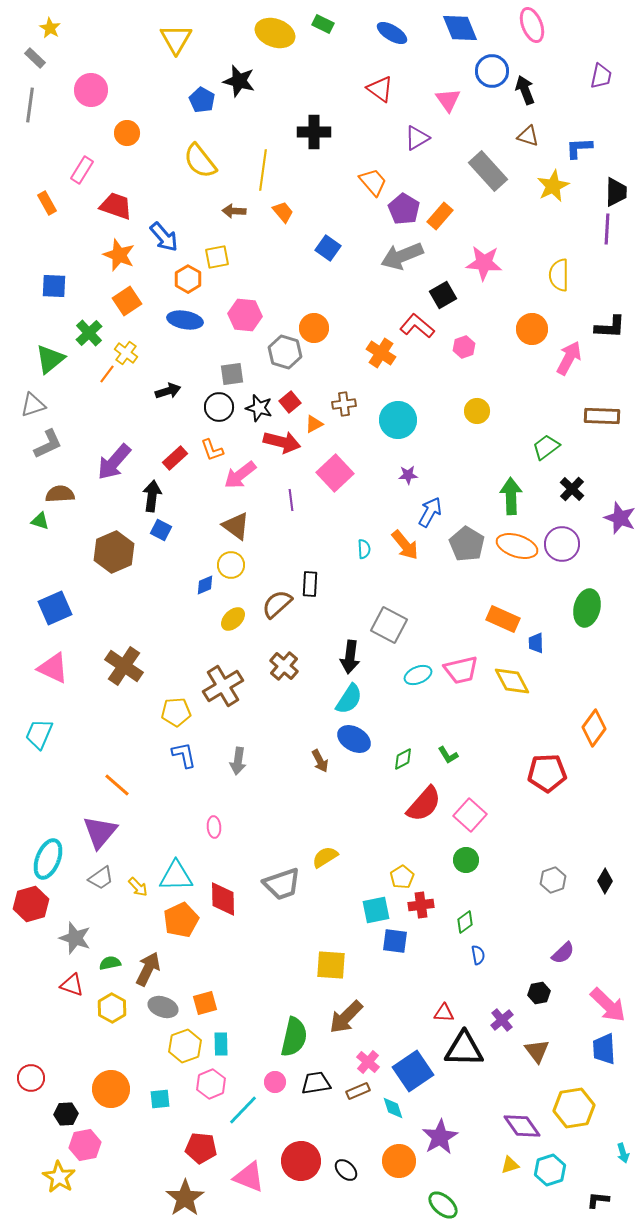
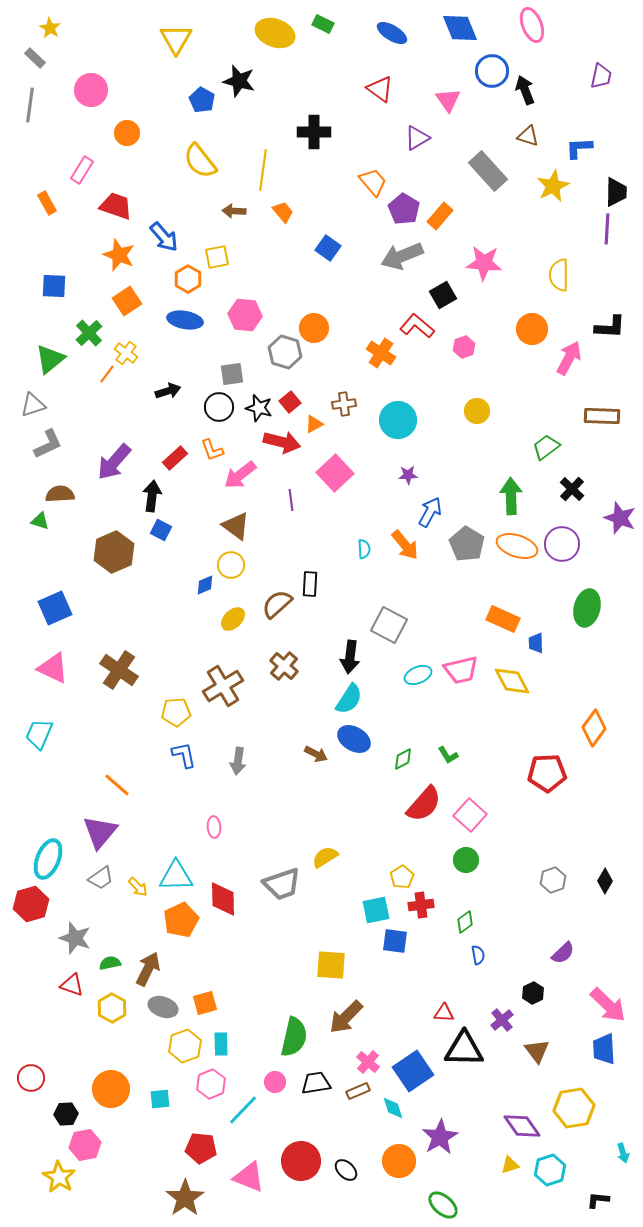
brown cross at (124, 666): moved 5 px left, 4 px down
brown arrow at (320, 761): moved 4 px left, 7 px up; rotated 35 degrees counterclockwise
black hexagon at (539, 993): moved 6 px left; rotated 15 degrees counterclockwise
